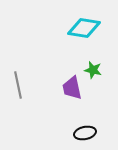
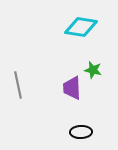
cyan diamond: moved 3 px left, 1 px up
purple trapezoid: rotated 10 degrees clockwise
black ellipse: moved 4 px left, 1 px up; rotated 10 degrees clockwise
